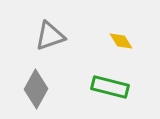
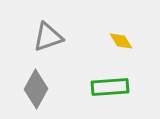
gray triangle: moved 2 px left, 1 px down
green rectangle: rotated 18 degrees counterclockwise
